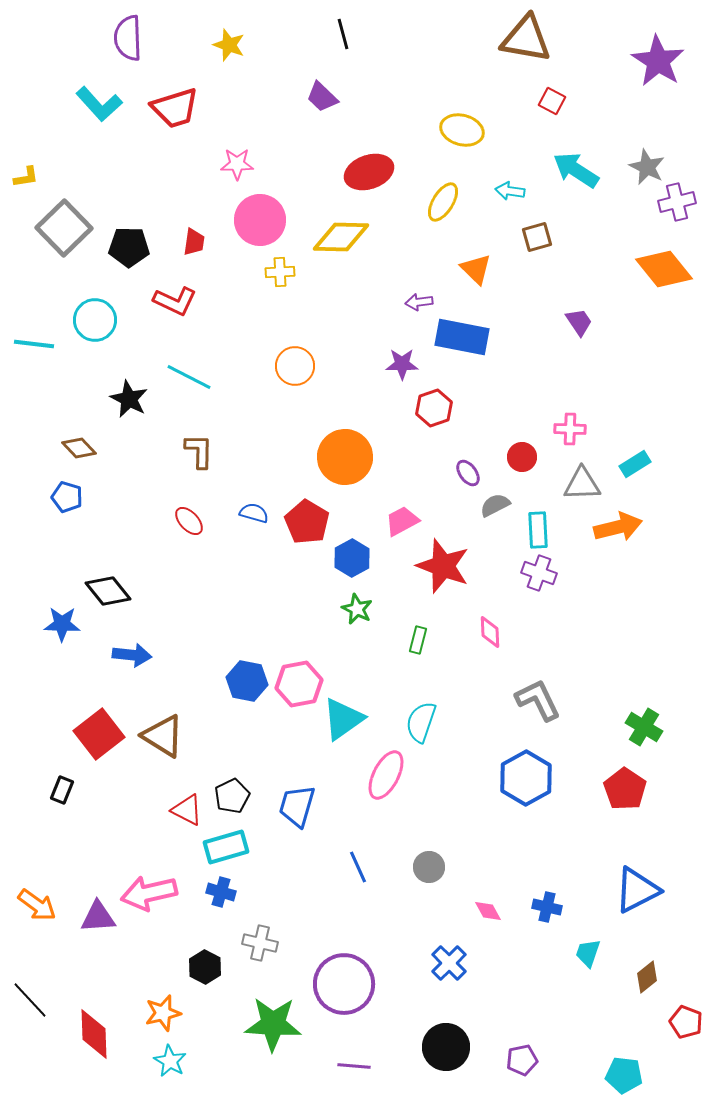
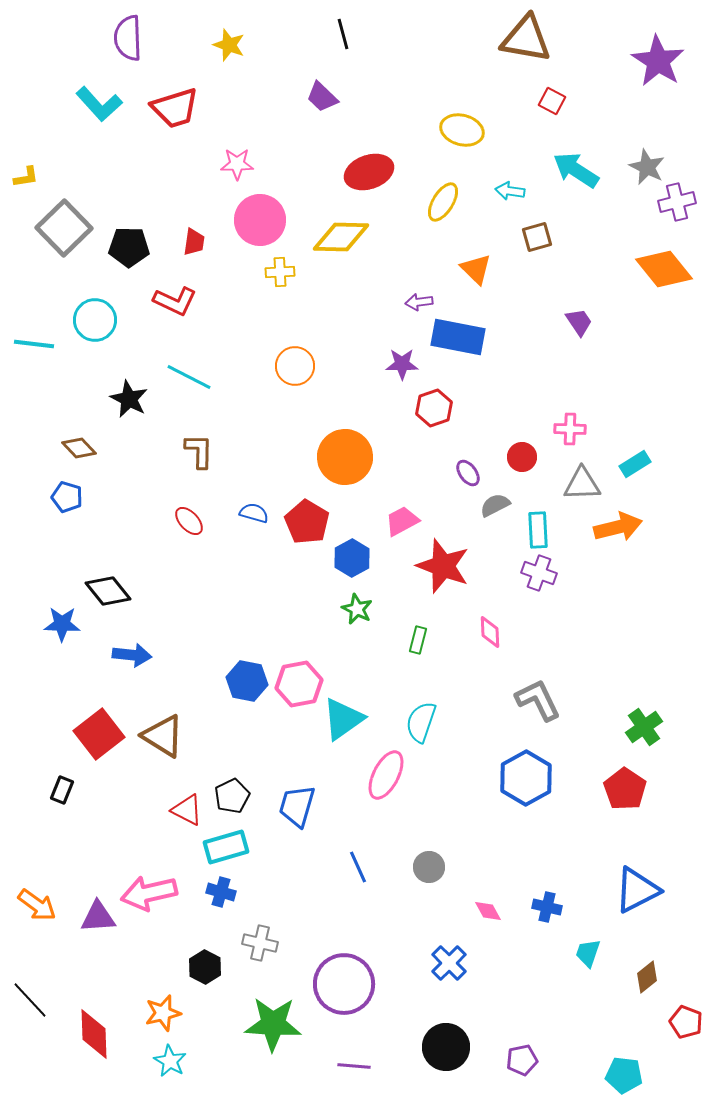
blue rectangle at (462, 337): moved 4 px left
green cross at (644, 727): rotated 24 degrees clockwise
